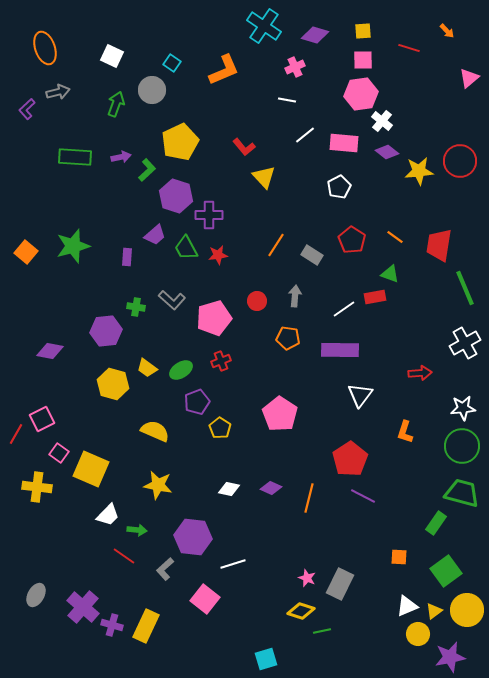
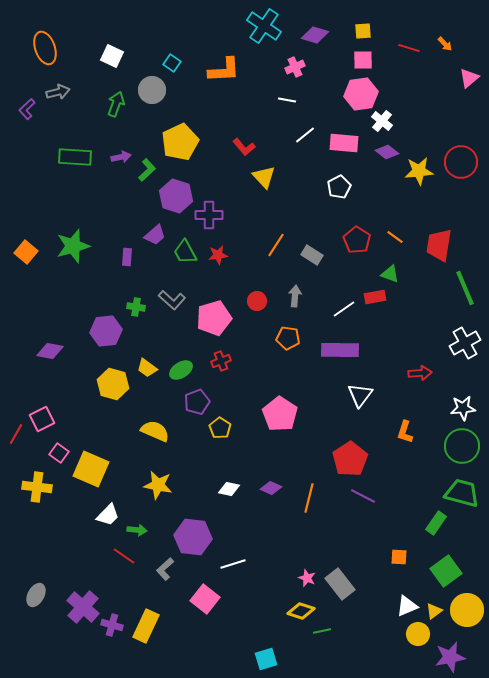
orange arrow at (447, 31): moved 2 px left, 13 px down
orange L-shape at (224, 70): rotated 20 degrees clockwise
red circle at (460, 161): moved 1 px right, 1 px down
red pentagon at (352, 240): moved 5 px right
green trapezoid at (186, 248): moved 1 px left, 4 px down
gray rectangle at (340, 584): rotated 64 degrees counterclockwise
